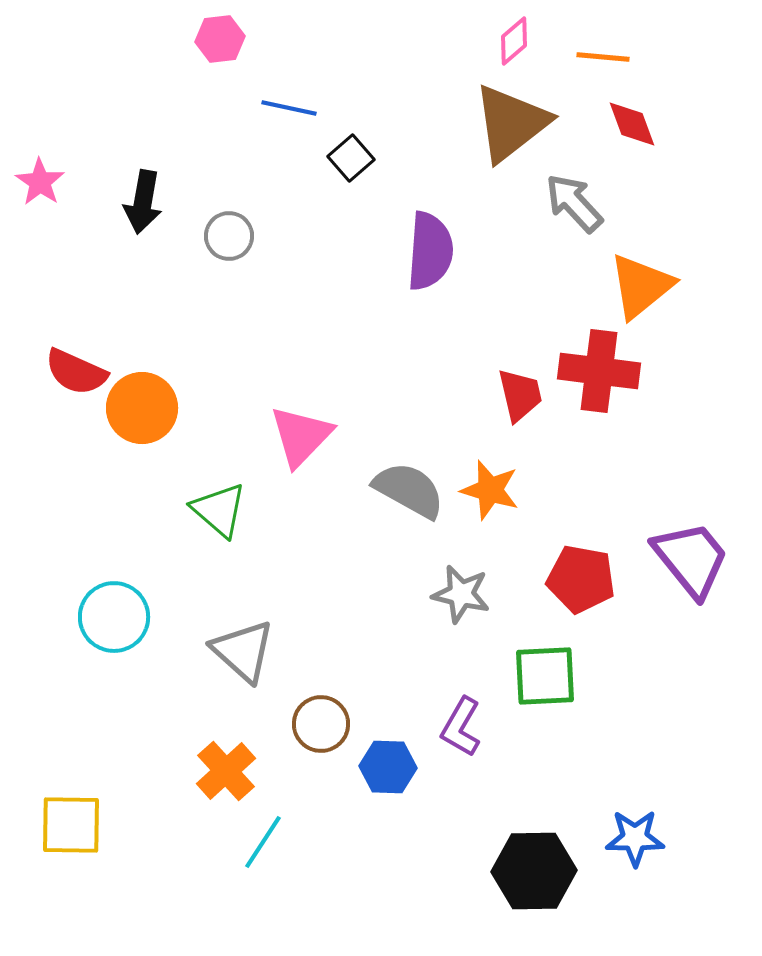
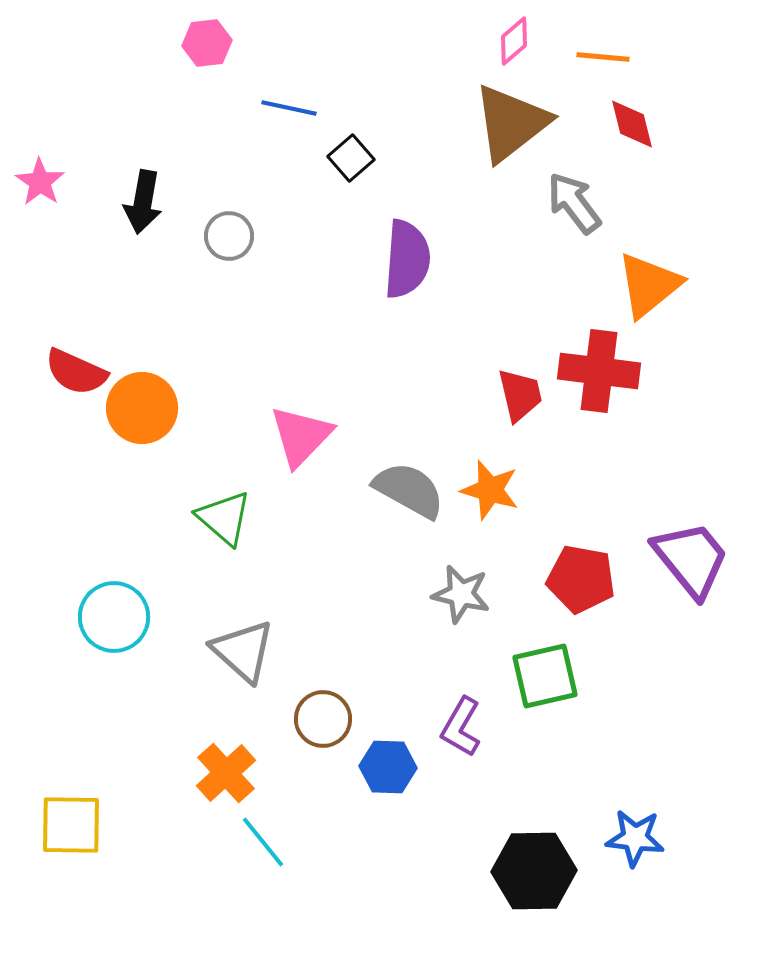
pink hexagon: moved 13 px left, 4 px down
red diamond: rotated 6 degrees clockwise
gray arrow: rotated 6 degrees clockwise
purple semicircle: moved 23 px left, 8 px down
orange triangle: moved 8 px right, 1 px up
green triangle: moved 5 px right, 8 px down
green square: rotated 10 degrees counterclockwise
brown circle: moved 2 px right, 5 px up
orange cross: moved 2 px down
blue star: rotated 6 degrees clockwise
cyan line: rotated 72 degrees counterclockwise
